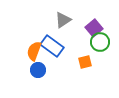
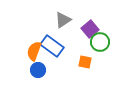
purple square: moved 4 px left, 1 px down
orange square: rotated 24 degrees clockwise
